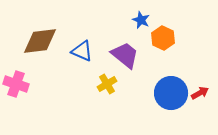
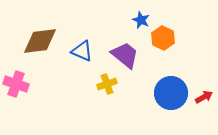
yellow cross: rotated 12 degrees clockwise
red arrow: moved 4 px right, 4 px down
